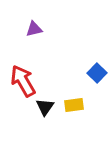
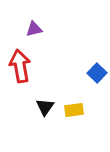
red arrow: moved 3 px left, 15 px up; rotated 20 degrees clockwise
yellow rectangle: moved 5 px down
